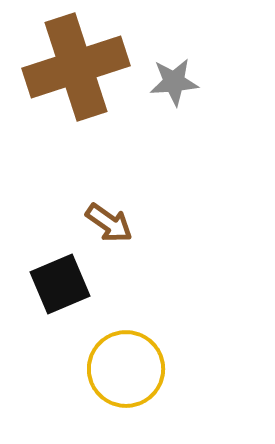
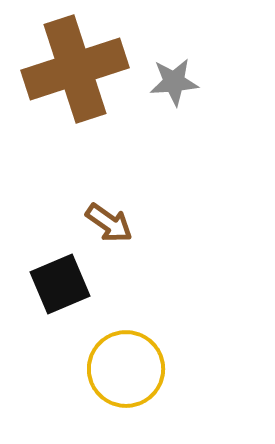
brown cross: moved 1 px left, 2 px down
